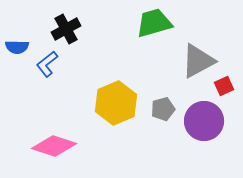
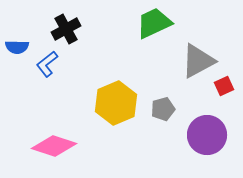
green trapezoid: rotated 9 degrees counterclockwise
purple circle: moved 3 px right, 14 px down
